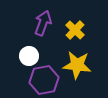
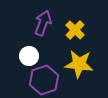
yellow star: moved 2 px right, 1 px up
purple hexagon: rotated 8 degrees counterclockwise
